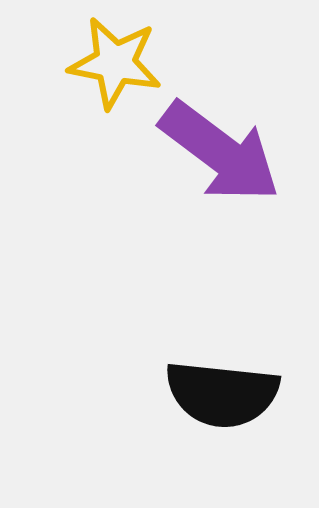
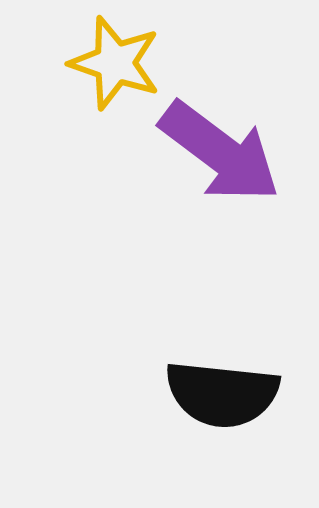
yellow star: rotated 8 degrees clockwise
